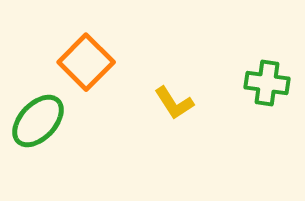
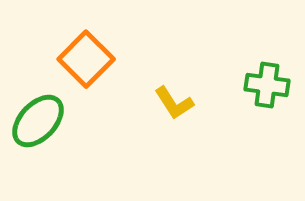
orange square: moved 3 px up
green cross: moved 2 px down
